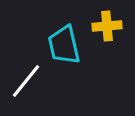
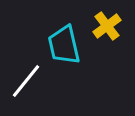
yellow cross: rotated 32 degrees counterclockwise
